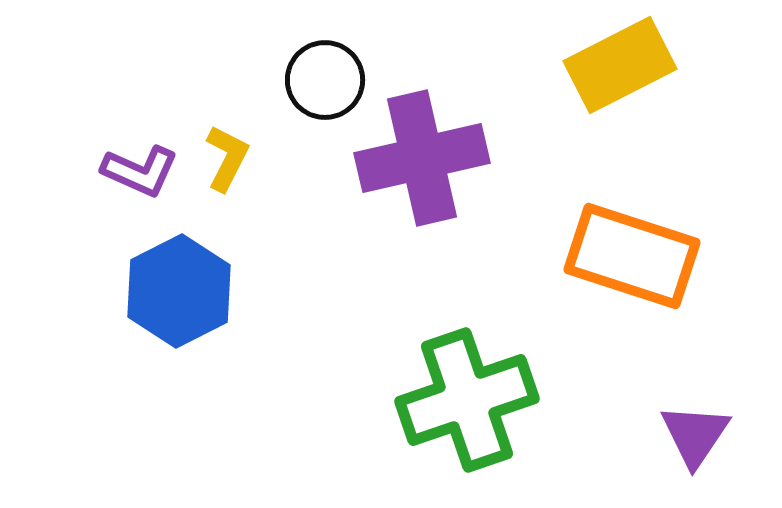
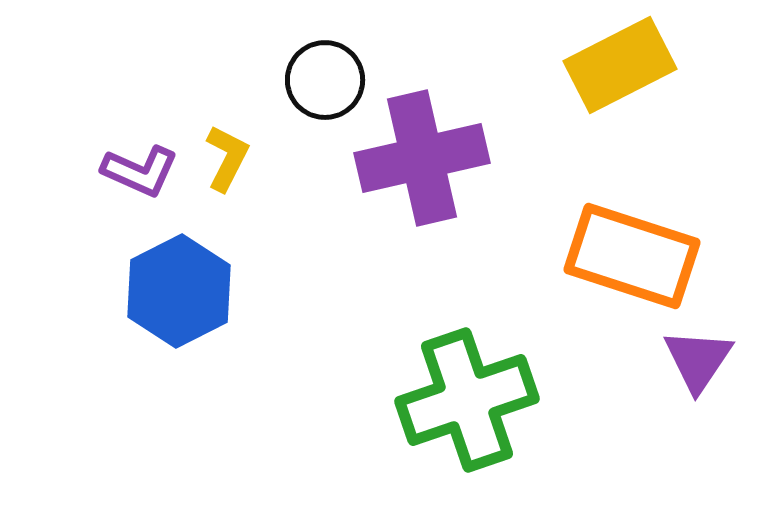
purple triangle: moved 3 px right, 75 px up
